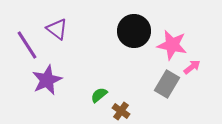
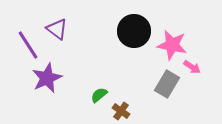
purple line: moved 1 px right
pink arrow: rotated 72 degrees clockwise
purple star: moved 2 px up
